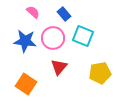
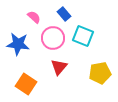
pink semicircle: moved 1 px right, 5 px down
blue star: moved 7 px left, 3 px down
